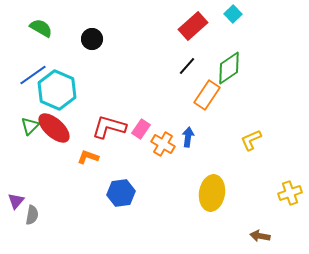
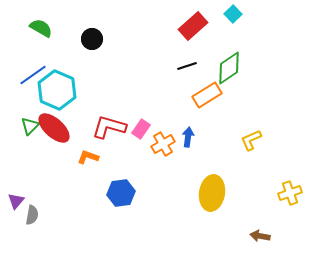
black line: rotated 30 degrees clockwise
orange rectangle: rotated 24 degrees clockwise
orange cross: rotated 30 degrees clockwise
